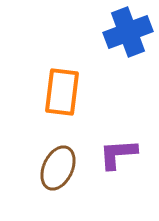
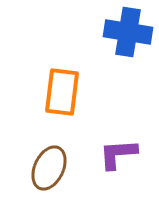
blue cross: rotated 30 degrees clockwise
brown ellipse: moved 9 px left
